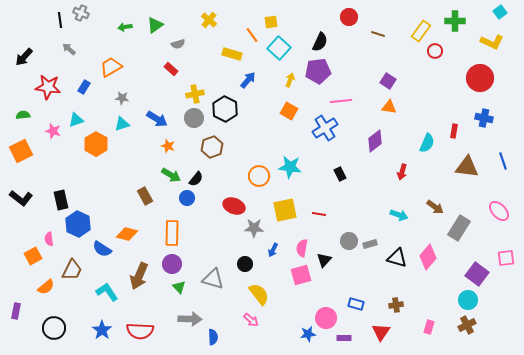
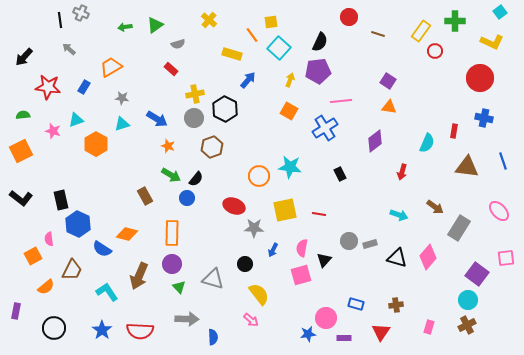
gray arrow at (190, 319): moved 3 px left
